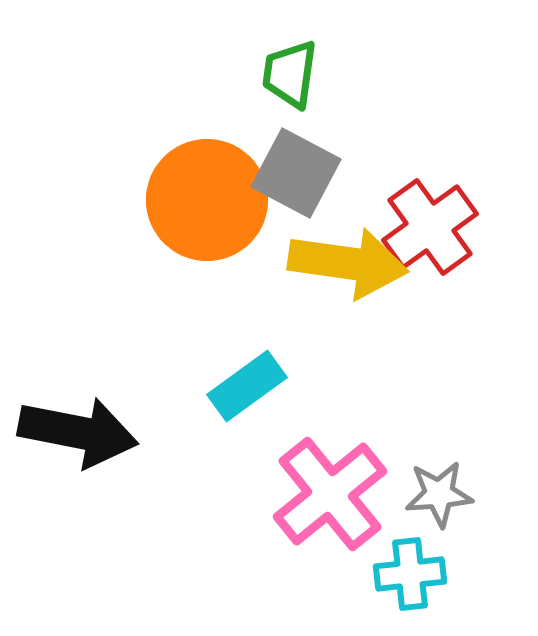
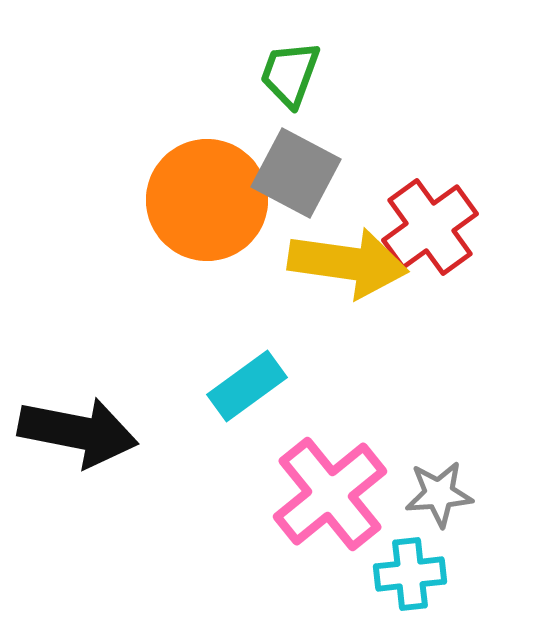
green trapezoid: rotated 12 degrees clockwise
